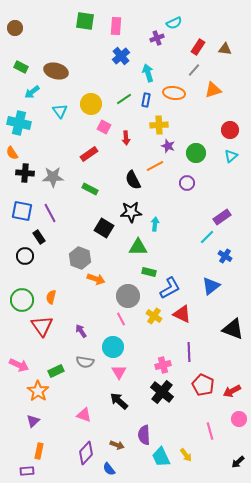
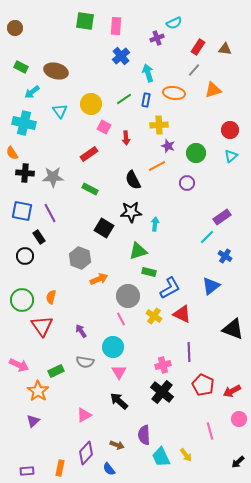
cyan cross at (19, 123): moved 5 px right
orange line at (155, 166): moved 2 px right
green triangle at (138, 247): moved 4 px down; rotated 18 degrees counterclockwise
orange arrow at (96, 279): moved 3 px right; rotated 42 degrees counterclockwise
pink triangle at (84, 415): rotated 49 degrees counterclockwise
orange rectangle at (39, 451): moved 21 px right, 17 px down
